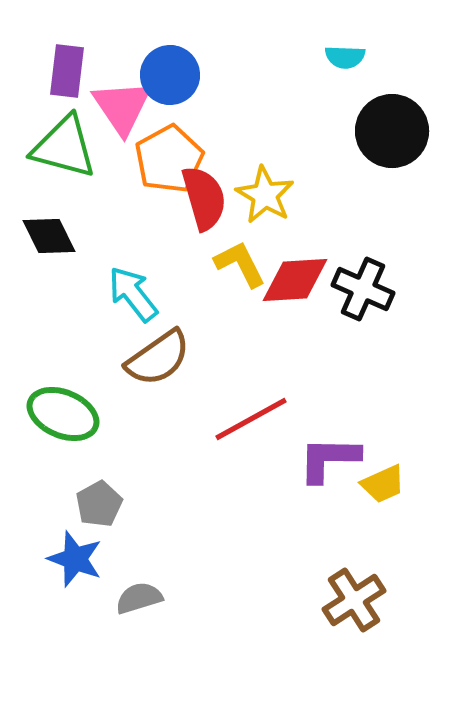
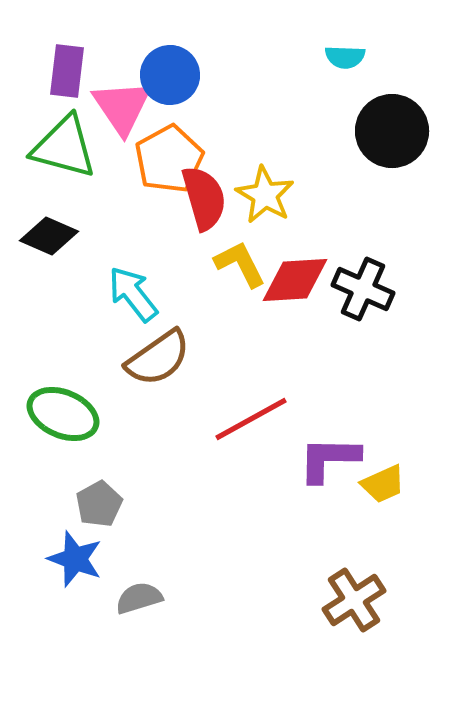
black diamond: rotated 40 degrees counterclockwise
